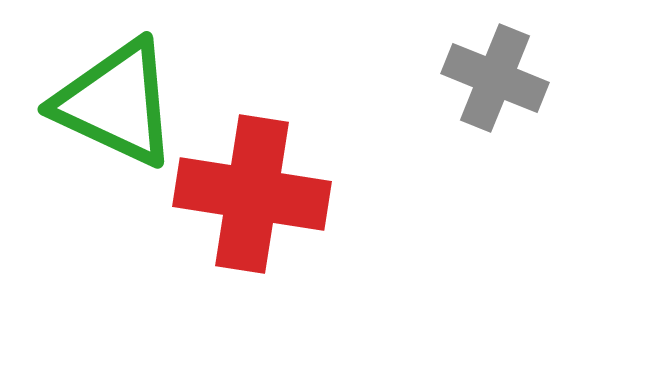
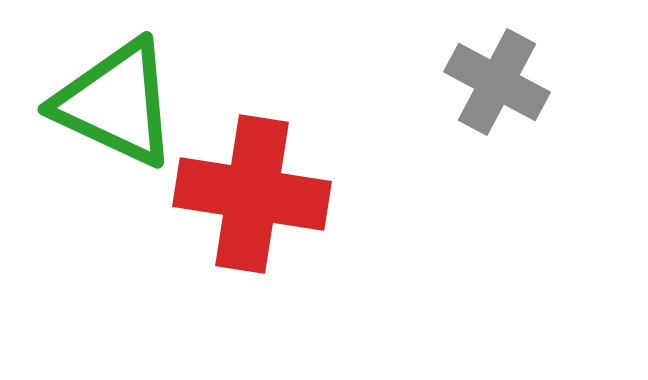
gray cross: moved 2 px right, 4 px down; rotated 6 degrees clockwise
